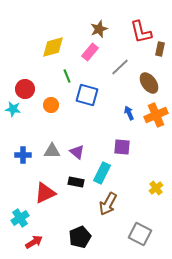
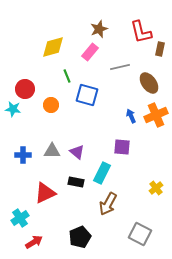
gray line: rotated 30 degrees clockwise
blue arrow: moved 2 px right, 3 px down
